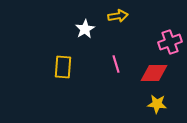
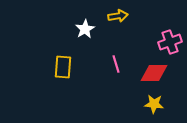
yellow star: moved 3 px left
